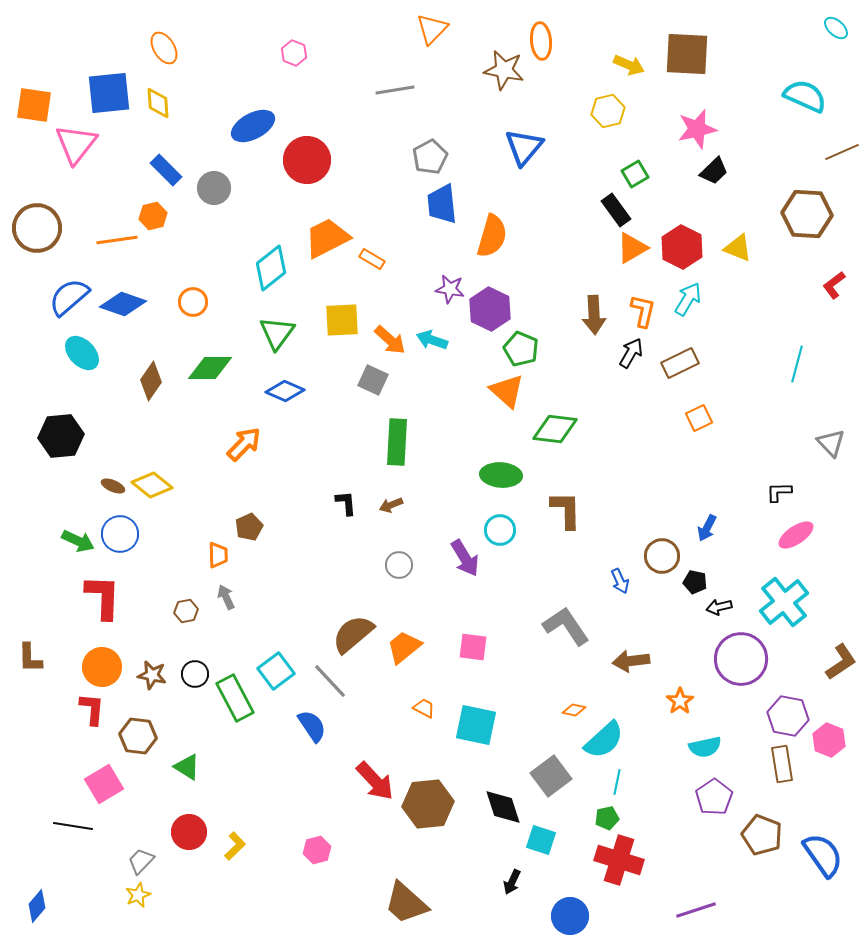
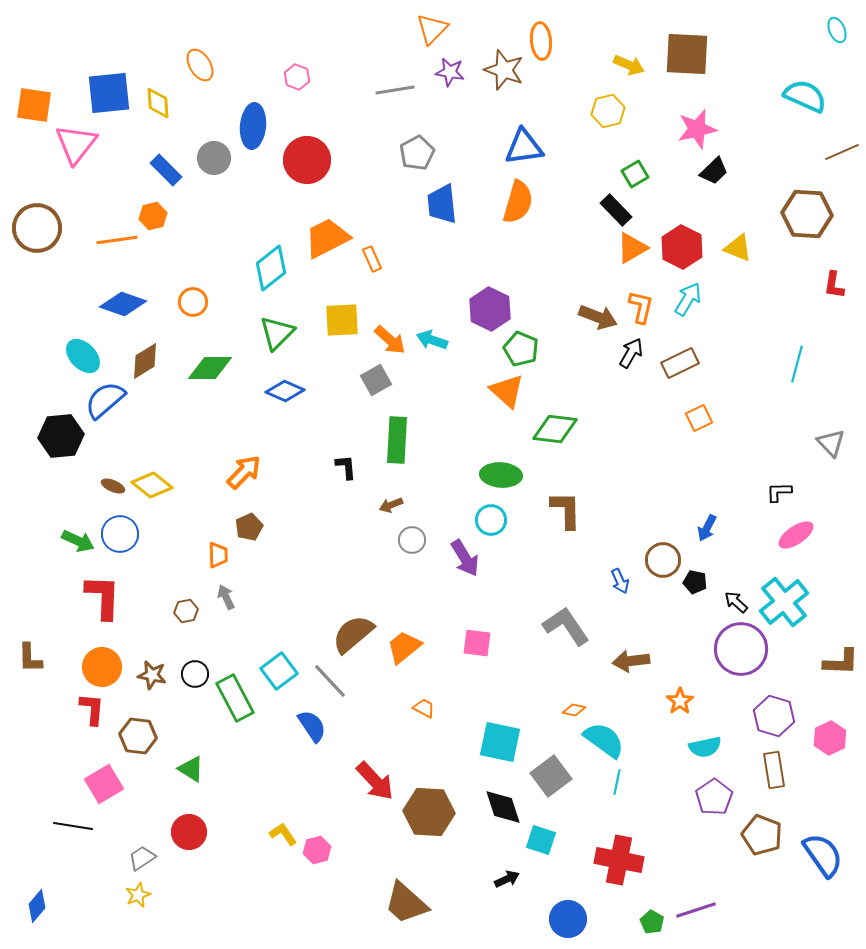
cyan ellipse at (836, 28): moved 1 px right, 2 px down; rotated 25 degrees clockwise
orange ellipse at (164, 48): moved 36 px right, 17 px down
pink hexagon at (294, 53): moved 3 px right, 24 px down
brown star at (504, 70): rotated 9 degrees clockwise
blue ellipse at (253, 126): rotated 57 degrees counterclockwise
blue triangle at (524, 147): rotated 42 degrees clockwise
gray pentagon at (430, 157): moved 13 px left, 4 px up
gray circle at (214, 188): moved 30 px up
black rectangle at (616, 210): rotated 8 degrees counterclockwise
orange semicircle at (492, 236): moved 26 px right, 34 px up
orange rectangle at (372, 259): rotated 35 degrees clockwise
red L-shape at (834, 285): rotated 44 degrees counterclockwise
purple star at (450, 289): moved 217 px up
blue semicircle at (69, 297): moved 36 px right, 103 px down
orange L-shape at (643, 311): moved 2 px left, 4 px up
brown arrow at (594, 315): moved 4 px right, 2 px down; rotated 66 degrees counterclockwise
green triangle at (277, 333): rotated 9 degrees clockwise
cyan ellipse at (82, 353): moved 1 px right, 3 px down
gray square at (373, 380): moved 3 px right; rotated 36 degrees clockwise
brown diamond at (151, 381): moved 6 px left, 20 px up; rotated 24 degrees clockwise
green rectangle at (397, 442): moved 2 px up
orange arrow at (244, 444): moved 28 px down
black L-shape at (346, 503): moved 36 px up
cyan circle at (500, 530): moved 9 px left, 10 px up
brown circle at (662, 556): moved 1 px right, 4 px down
gray circle at (399, 565): moved 13 px right, 25 px up
black arrow at (719, 607): moved 17 px right, 5 px up; rotated 55 degrees clockwise
pink square at (473, 647): moved 4 px right, 4 px up
purple circle at (741, 659): moved 10 px up
brown L-shape at (841, 662): rotated 36 degrees clockwise
cyan square at (276, 671): moved 3 px right
purple hexagon at (788, 716): moved 14 px left; rotated 6 degrees clockwise
cyan square at (476, 725): moved 24 px right, 17 px down
cyan semicircle at (604, 740): rotated 102 degrees counterclockwise
pink hexagon at (829, 740): moved 1 px right, 2 px up; rotated 12 degrees clockwise
brown rectangle at (782, 764): moved 8 px left, 6 px down
green triangle at (187, 767): moved 4 px right, 2 px down
brown hexagon at (428, 804): moved 1 px right, 8 px down; rotated 9 degrees clockwise
green pentagon at (607, 818): moved 45 px right, 104 px down; rotated 30 degrees counterclockwise
yellow L-shape at (235, 846): moved 48 px right, 12 px up; rotated 80 degrees counterclockwise
red cross at (619, 860): rotated 6 degrees counterclockwise
gray trapezoid at (141, 861): moved 1 px right, 3 px up; rotated 12 degrees clockwise
black arrow at (512, 882): moved 5 px left, 3 px up; rotated 140 degrees counterclockwise
blue circle at (570, 916): moved 2 px left, 3 px down
